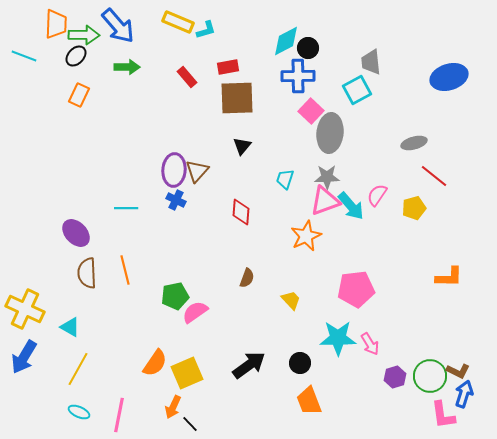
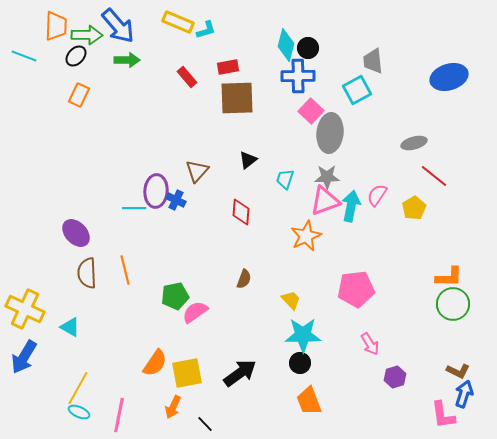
orange trapezoid at (56, 24): moved 2 px down
green arrow at (84, 35): moved 3 px right
cyan diamond at (286, 41): moved 4 px down; rotated 48 degrees counterclockwise
gray trapezoid at (371, 62): moved 2 px right, 1 px up
green arrow at (127, 67): moved 7 px up
black triangle at (242, 146): moved 6 px right, 14 px down; rotated 12 degrees clockwise
purple ellipse at (174, 170): moved 18 px left, 21 px down
cyan arrow at (351, 206): rotated 128 degrees counterclockwise
cyan line at (126, 208): moved 8 px right
yellow pentagon at (414, 208): rotated 15 degrees counterclockwise
brown semicircle at (247, 278): moved 3 px left, 1 px down
cyan star at (338, 338): moved 35 px left, 3 px up
black arrow at (249, 365): moved 9 px left, 8 px down
yellow line at (78, 369): moved 19 px down
yellow square at (187, 373): rotated 12 degrees clockwise
green circle at (430, 376): moved 23 px right, 72 px up
black line at (190, 424): moved 15 px right
